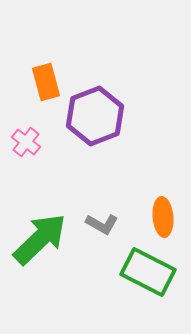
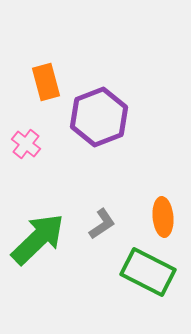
purple hexagon: moved 4 px right, 1 px down
pink cross: moved 2 px down
gray L-shape: rotated 64 degrees counterclockwise
green arrow: moved 2 px left
